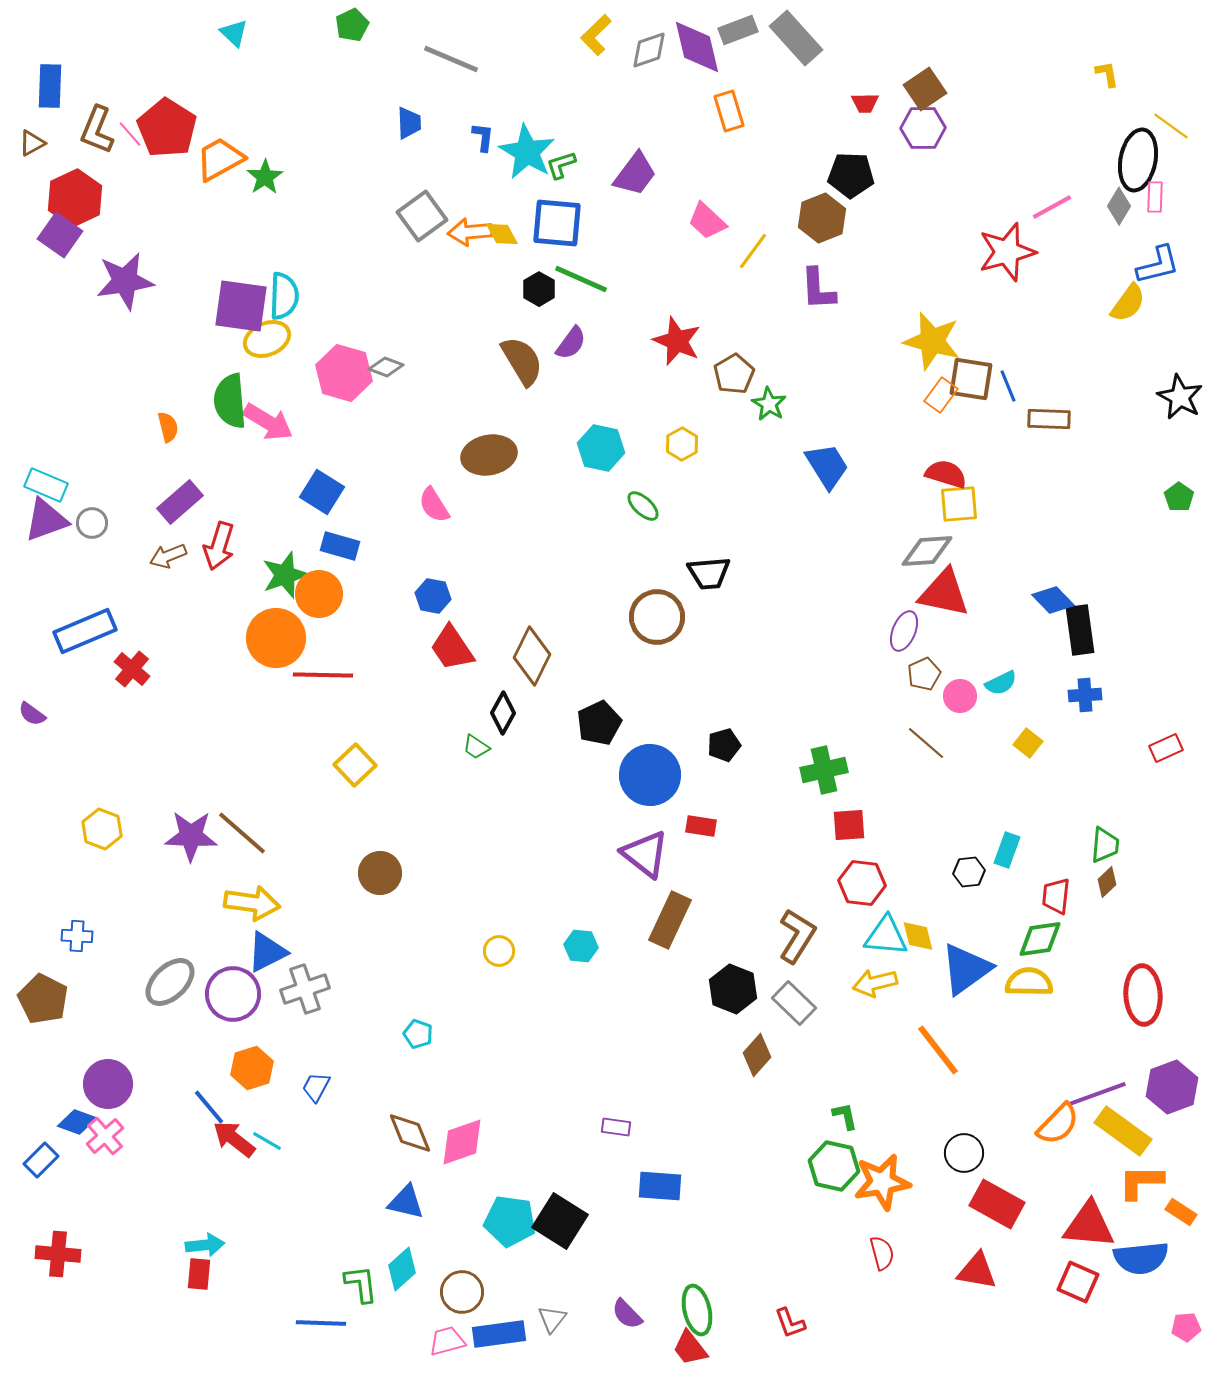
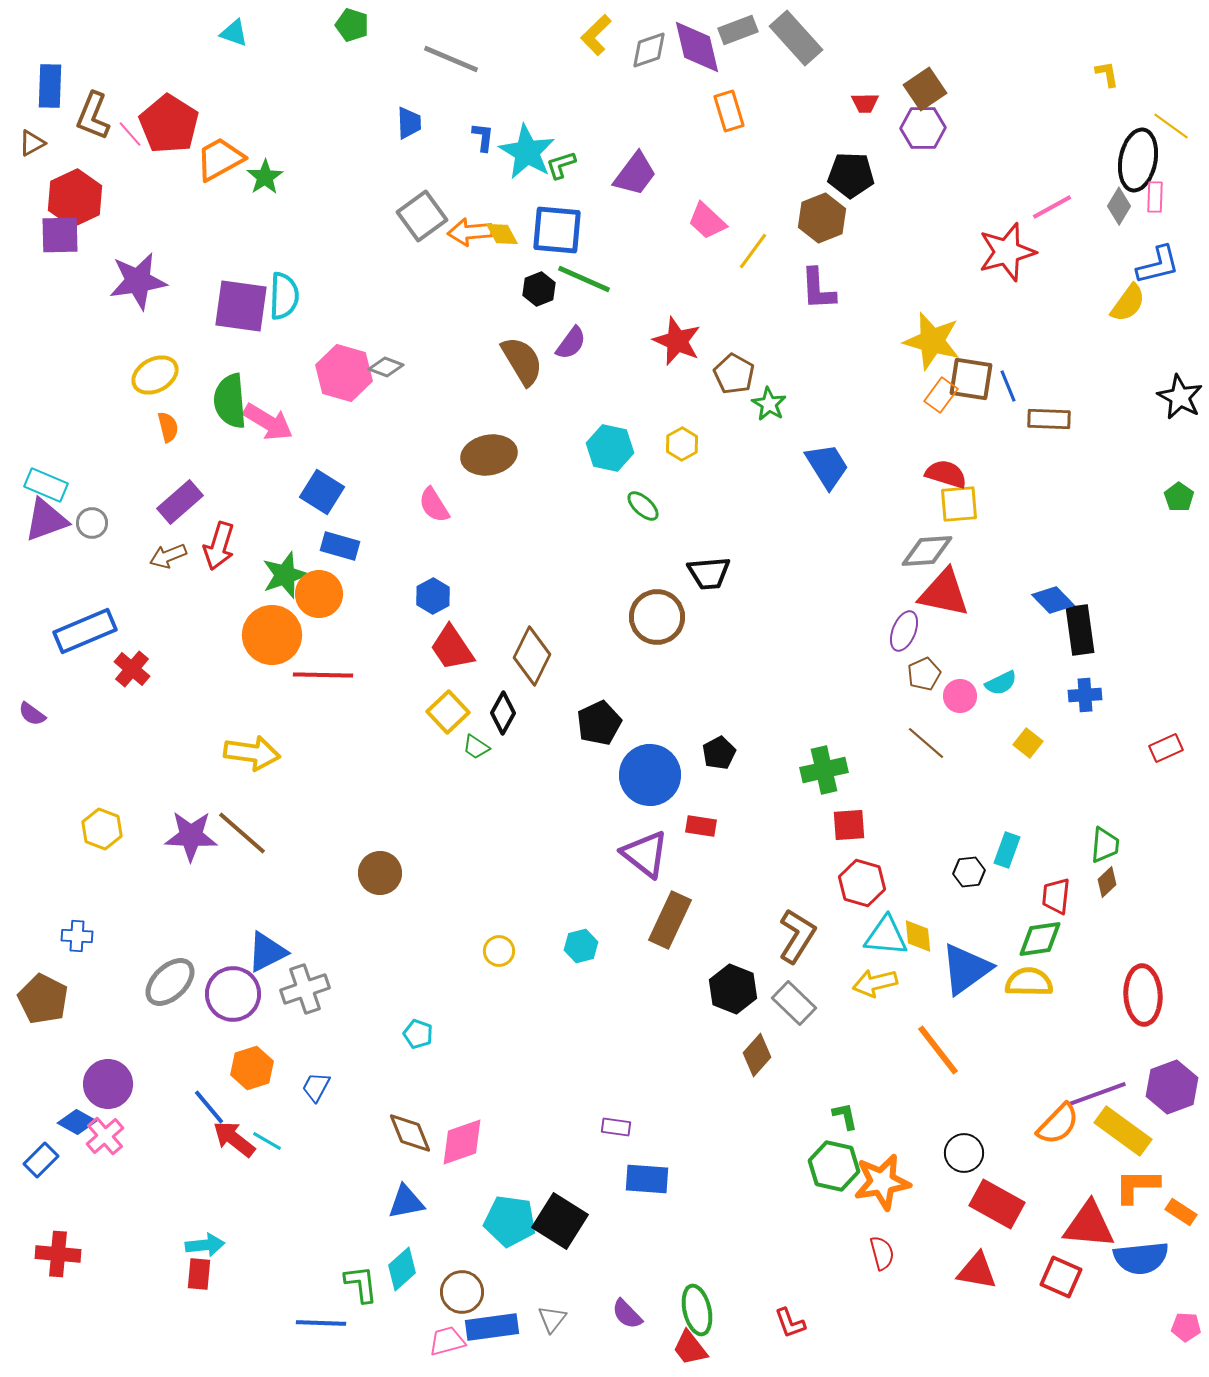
green pentagon at (352, 25): rotated 28 degrees counterclockwise
cyan triangle at (234, 33): rotated 24 degrees counterclockwise
red pentagon at (167, 128): moved 2 px right, 4 px up
brown L-shape at (97, 130): moved 4 px left, 14 px up
blue square at (557, 223): moved 7 px down
purple square at (60, 235): rotated 36 degrees counterclockwise
green line at (581, 279): moved 3 px right
purple star at (125, 281): moved 13 px right
black hexagon at (539, 289): rotated 8 degrees clockwise
yellow ellipse at (267, 339): moved 112 px left, 36 px down; rotated 6 degrees counterclockwise
brown pentagon at (734, 374): rotated 12 degrees counterclockwise
cyan hexagon at (601, 448): moved 9 px right
blue hexagon at (433, 596): rotated 20 degrees clockwise
orange circle at (276, 638): moved 4 px left, 3 px up
black pentagon at (724, 745): moved 5 px left, 8 px down; rotated 12 degrees counterclockwise
yellow square at (355, 765): moved 93 px right, 53 px up
red hexagon at (862, 883): rotated 9 degrees clockwise
yellow arrow at (252, 903): moved 150 px up
yellow diamond at (918, 936): rotated 9 degrees clockwise
cyan hexagon at (581, 946): rotated 20 degrees counterclockwise
blue diamond at (77, 1122): rotated 9 degrees clockwise
orange L-shape at (1141, 1182): moved 4 px left, 4 px down
blue rectangle at (660, 1186): moved 13 px left, 7 px up
blue triangle at (406, 1202): rotated 24 degrees counterclockwise
red square at (1078, 1282): moved 17 px left, 5 px up
pink pentagon at (1186, 1327): rotated 8 degrees clockwise
blue rectangle at (499, 1334): moved 7 px left, 7 px up
